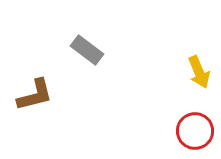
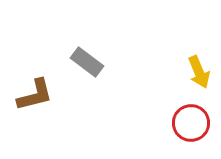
gray rectangle: moved 12 px down
red circle: moved 4 px left, 8 px up
